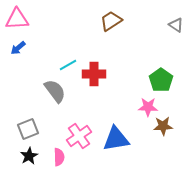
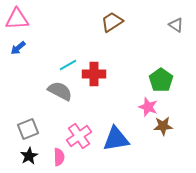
brown trapezoid: moved 1 px right, 1 px down
gray semicircle: moved 5 px right; rotated 25 degrees counterclockwise
pink star: rotated 18 degrees clockwise
